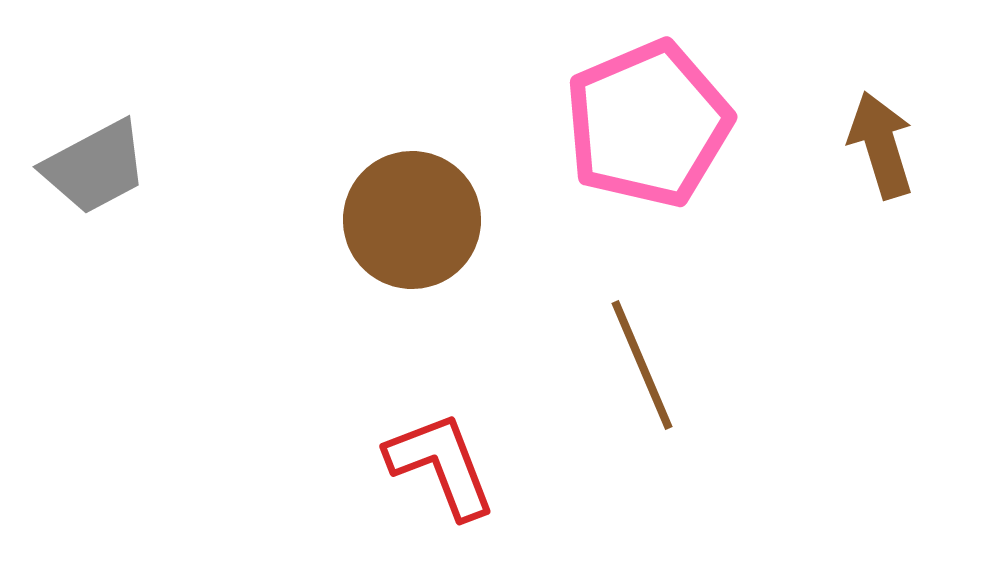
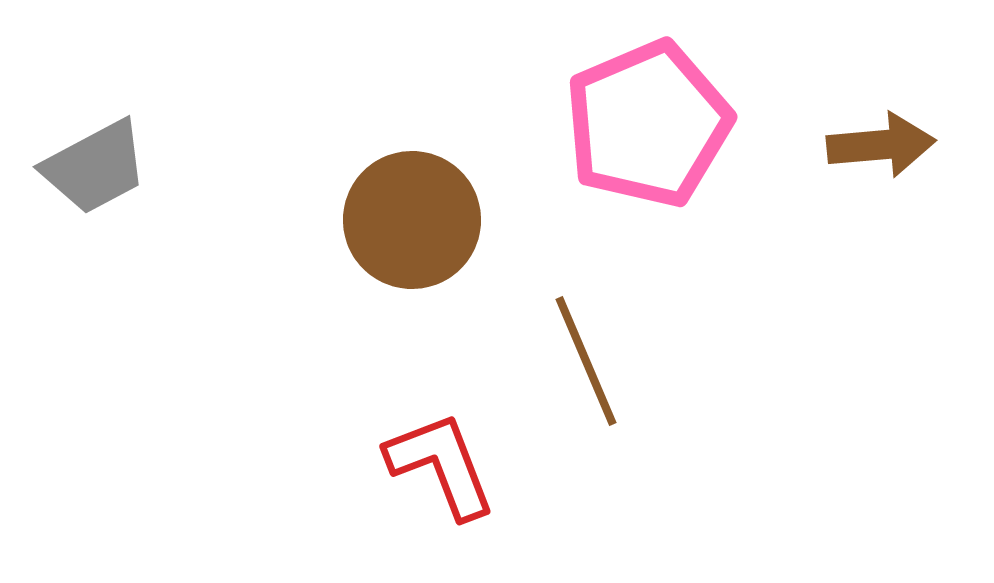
brown arrow: rotated 102 degrees clockwise
brown line: moved 56 px left, 4 px up
